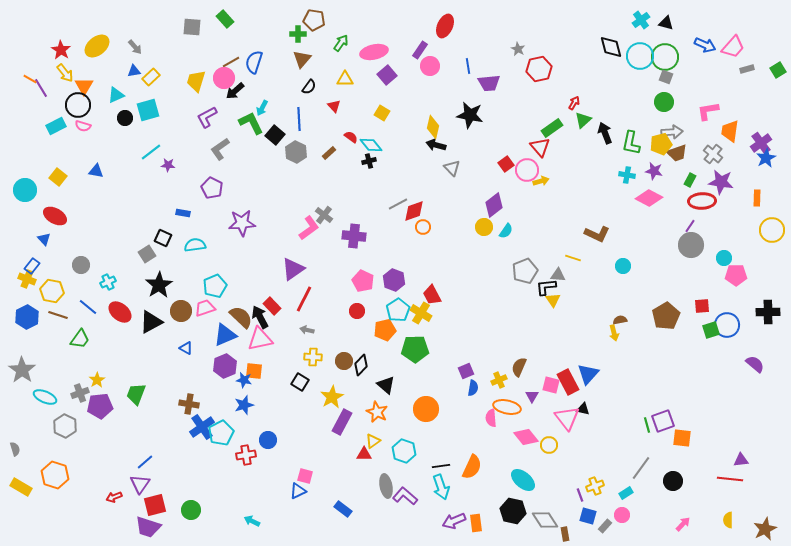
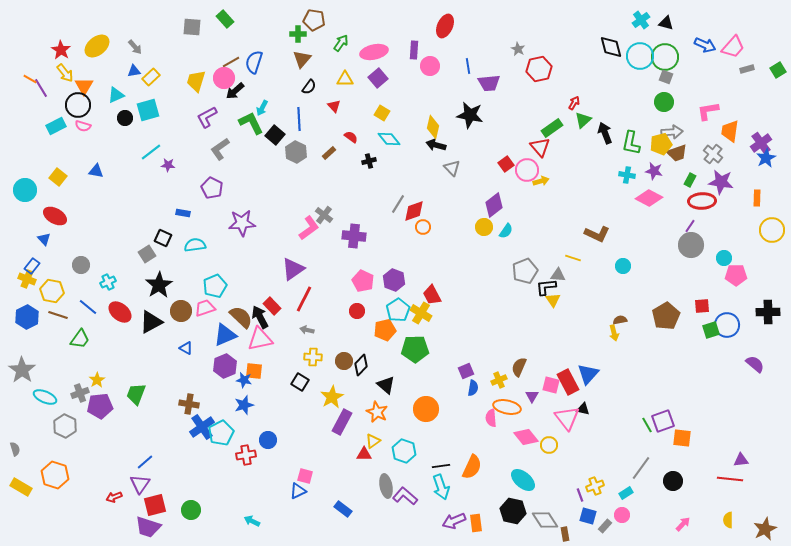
purple rectangle at (420, 50): moved 6 px left; rotated 30 degrees counterclockwise
purple square at (387, 75): moved 9 px left, 3 px down
cyan diamond at (371, 145): moved 18 px right, 6 px up
gray line at (398, 204): rotated 30 degrees counterclockwise
green line at (647, 425): rotated 14 degrees counterclockwise
